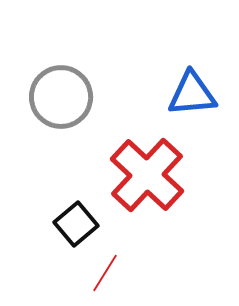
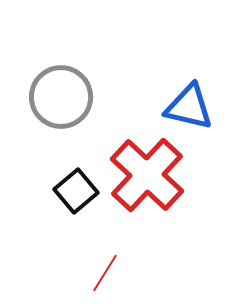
blue triangle: moved 3 px left, 13 px down; rotated 18 degrees clockwise
black square: moved 33 px up
